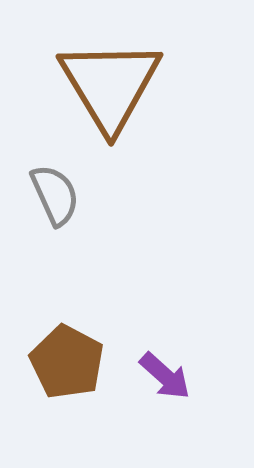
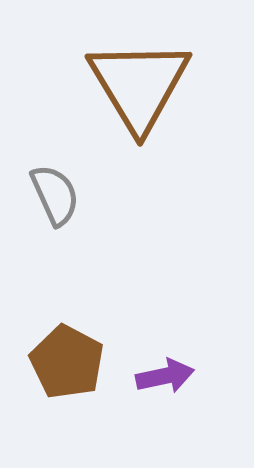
brown triangle: moved 29 px right
purple arrow: rotated 54 degrees counterclockwise
